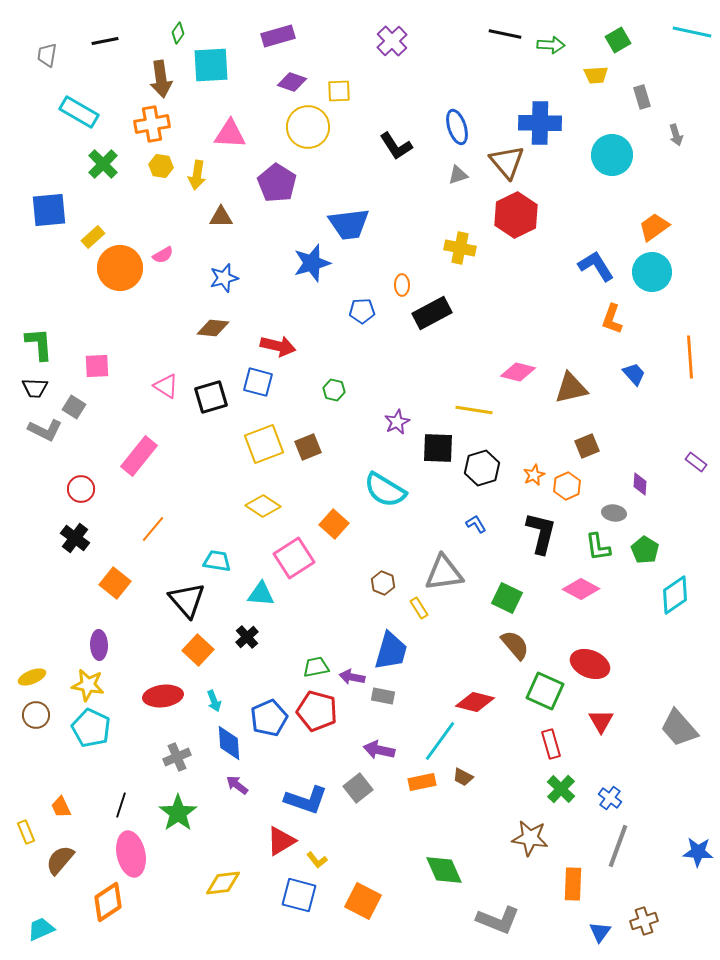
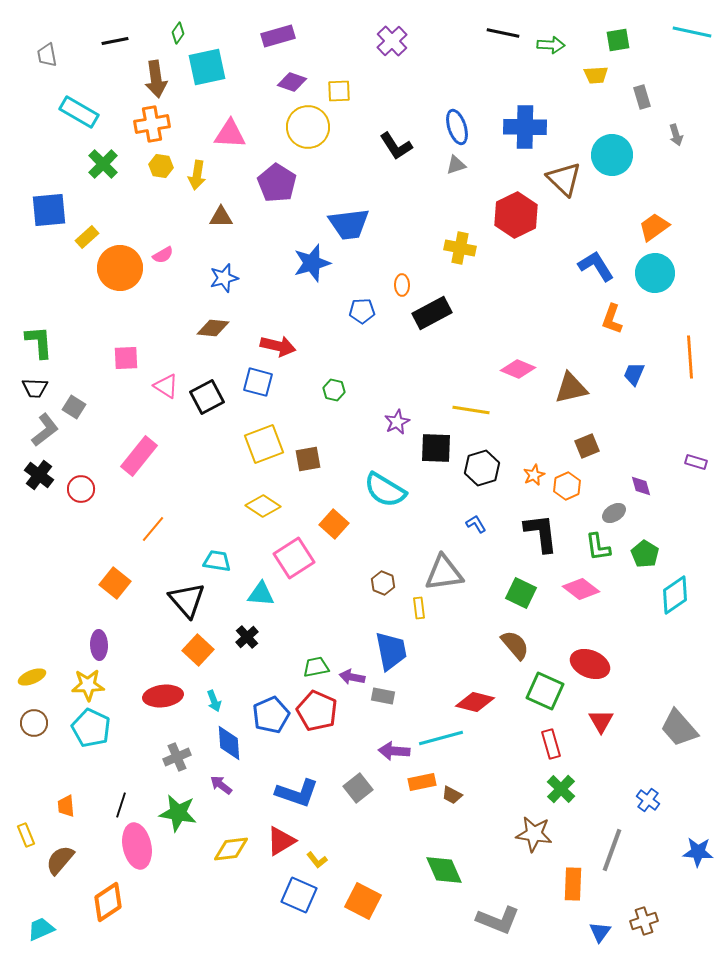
black line at (505, 34): moved 2 px left, 1 px up
green square at (618, 40): rotated 20 degrees clockwise
black line at (105, 41): moved 10 px right
gray trapezoid at (47, 55): rotated 20 degrees counterclockwise
cyan square at (211, 65): moved 4 px left, 2 px down; rotated 9 degrees counterclockwise
brown arrow at (161, 79): moved 5 px left
blue cross at (540, 123): moved 15 px left, 4 px down
brown triangle at (507, 162): moved 57 px right, 17 px down; rotated 6 degrees counterclockwise
gray triangle at (458, 175): moved 2 px left, 10 px up
yellow rectangle at (93, 237): moved 6 px left
cyan circle at (652, 272): moved 3 px right, 1 px down
green L-shape at (39, 344): moved 2 px up
pink square at (97, 366): moved 29 px right, 8 px up
pink diamond at (518, 372): moved 3 px up; rotated 8 degrees clockwise
blue trapezoid at (634, 374): rotated 115 degrees counterclockwise
black square at (211, 397): moved 4 px left; rotated 12 degrees counterclockwise
yellow line at (474, 410): moved 3 px left
gray L-shape at (45, 430): rotated 64 degrees counterclockwise
brown square at (308, 447): moved 12 px down; rotated 12 degrees clockwise
black square at (438, 448): moved 2 px left
purple rectangle at (696, 462): rotated 20 degrees counterclockwise
purple diamond at (640, 484): moved 1 px right, 2 px down; rotated 20 degrees counterclockwise
gray ellipse at (614, 513): rotated 40 degrees counterclockwise
black L-shape at (541, 533): rotated 21 degrees counterclockwise
black cross at (75, 538): moved 36 px left, 63 px up
green pentagon at (645, 550): moved 4 px down
pink diamond at (581, 589): rotated 9 degrees clockwise
green square at (507, 598): moved 14 px right, 5 px up
yellow rectangle at (419, 608): rotated 25 degrees clockwise
blue trapezoid at (391, 651): rotated 27 degrees counterclockwise
yellow star at (88, 685): rotated 12 degrees counterclockwise
red pentagon at (317, 711): rotated 9 degrees clockwise
brown circle at (36, 715): moved 2 px left, 8 px down
blue pentagon at (269, 718): moved 2 px right, 3 px up
cyan line at (440, 741): moved 1 px right, 3 px up; rotated 39 degrees clockwise
purple arrow at (379, 750): moved 15 px right, 1 px down; rotated 8 degrees counterclockwise
brown trapezoid at (463, 777): moved 11 px left, 18 px down
purple arrow at (237, 785): moved 16 px left
blue cross at (610, 798): moved 38 px right, 2 px down
blue L-shape at (306, 800): moved 9 px left, 7 px up
orange trapezoid at (61, 807): moved 5 px right, 1 px up; rotated 20 degrees clockwise
green star at (178, 813): rotated 27 degrees counterclockwise
yellow rectangle at (26, 832): moved 3 px down
brown star at (530, 838): moved 4 px right, 4 px up
gray line at (618, 846): moved 6 px left, 4 px down
pink ellipse at (131, 854): moved 6 px right, 8 px up
yellow diamond at (223, 883): moved 8 px right, 34 px up
blue square at (299, 895): rotated 9 degrees clockwise
